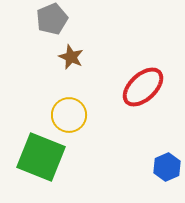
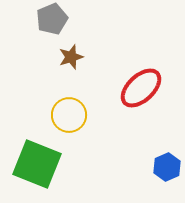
brown star: rotated 30 degrees clockwise
red ellipse: moved 2 px left, 1 px down
green square: moved 4 px left, 7 px down
